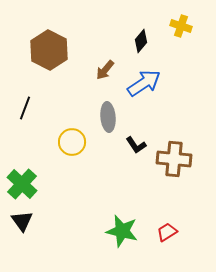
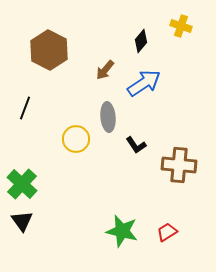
yellow circle: moved 4 px right, 3 px up
brown cross: moved 5 px right, 6 px down
